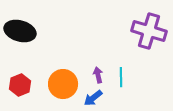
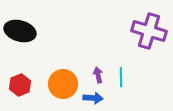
blue arrow: rotated 138 degrees counterclockwise
